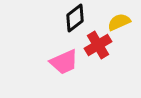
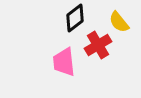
yellow semicircle: rotated 105 degrees counterclockwise
pink trapezoid: rotated 108 degrees clockwise
